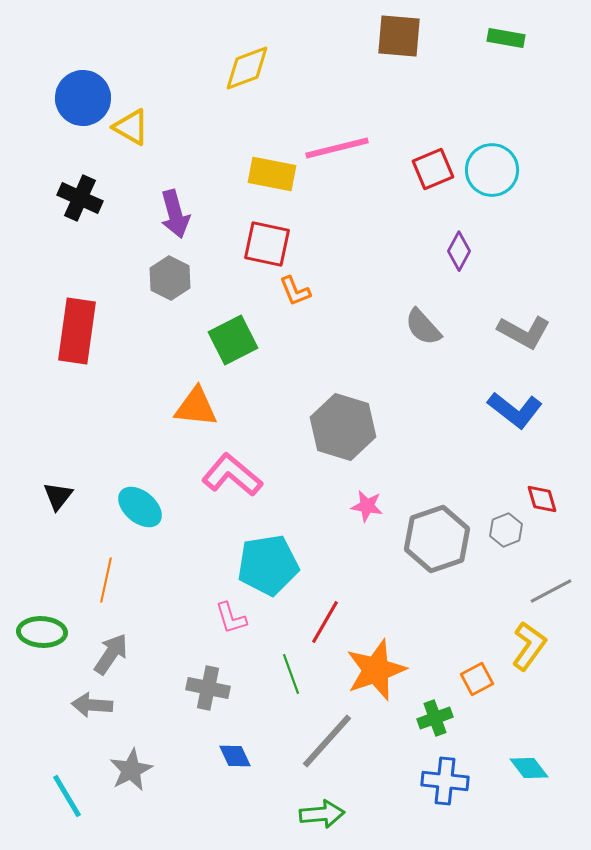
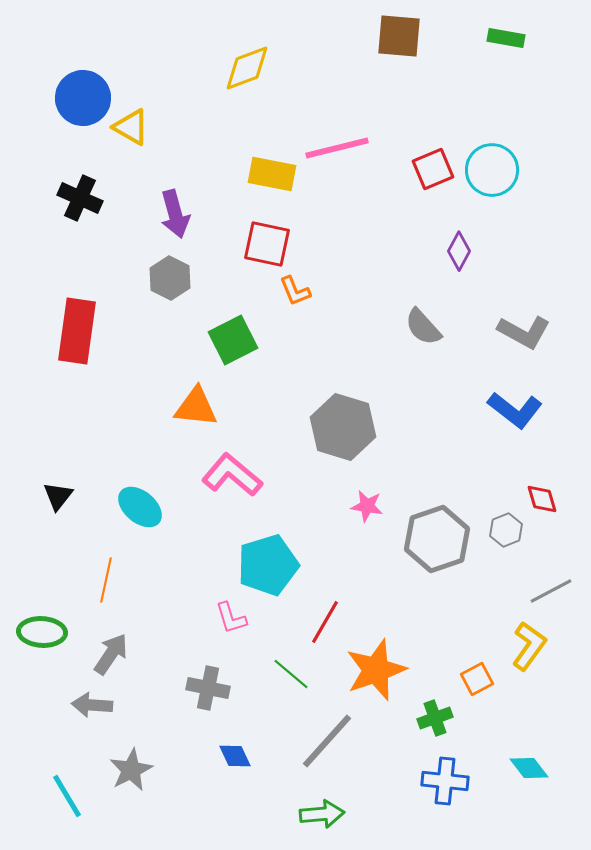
cyan pentagon at (268, 565): rotated 8 degrees counterclockwise
green line at (291, 674): rotated 30 degrees counterclockwise
